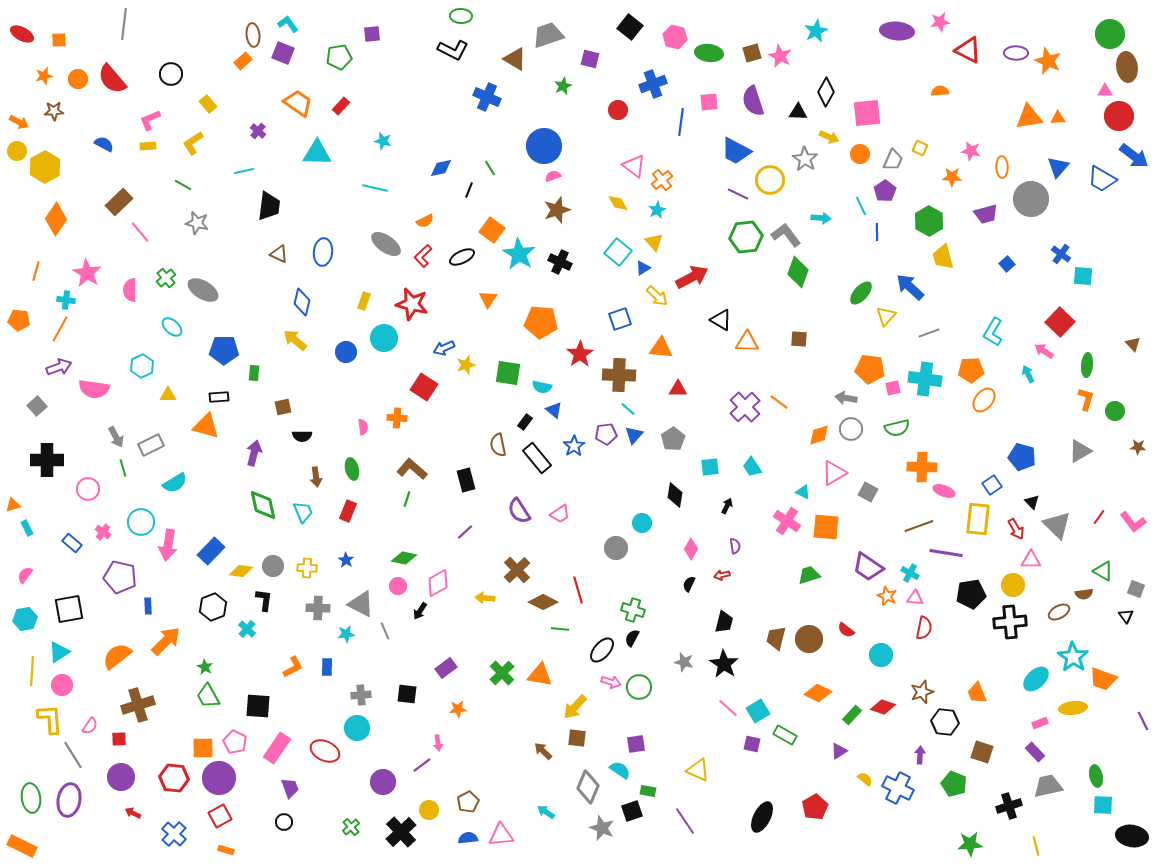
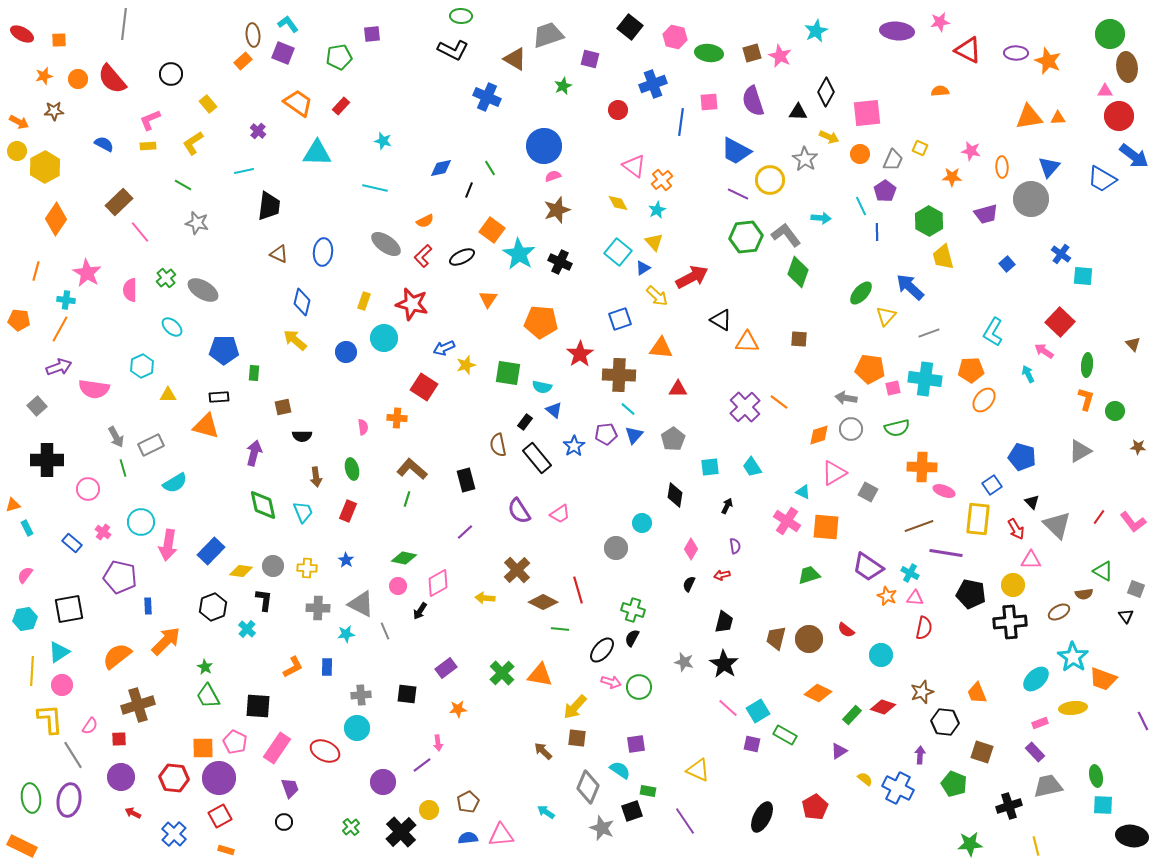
blue triangle at (1058, 167): moved 9 px left
black pentagon at (971, 594): rotated 20 degrees clockwise
